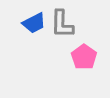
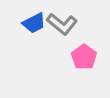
gray L-shape: rotated 52 degrees counterclockwise
